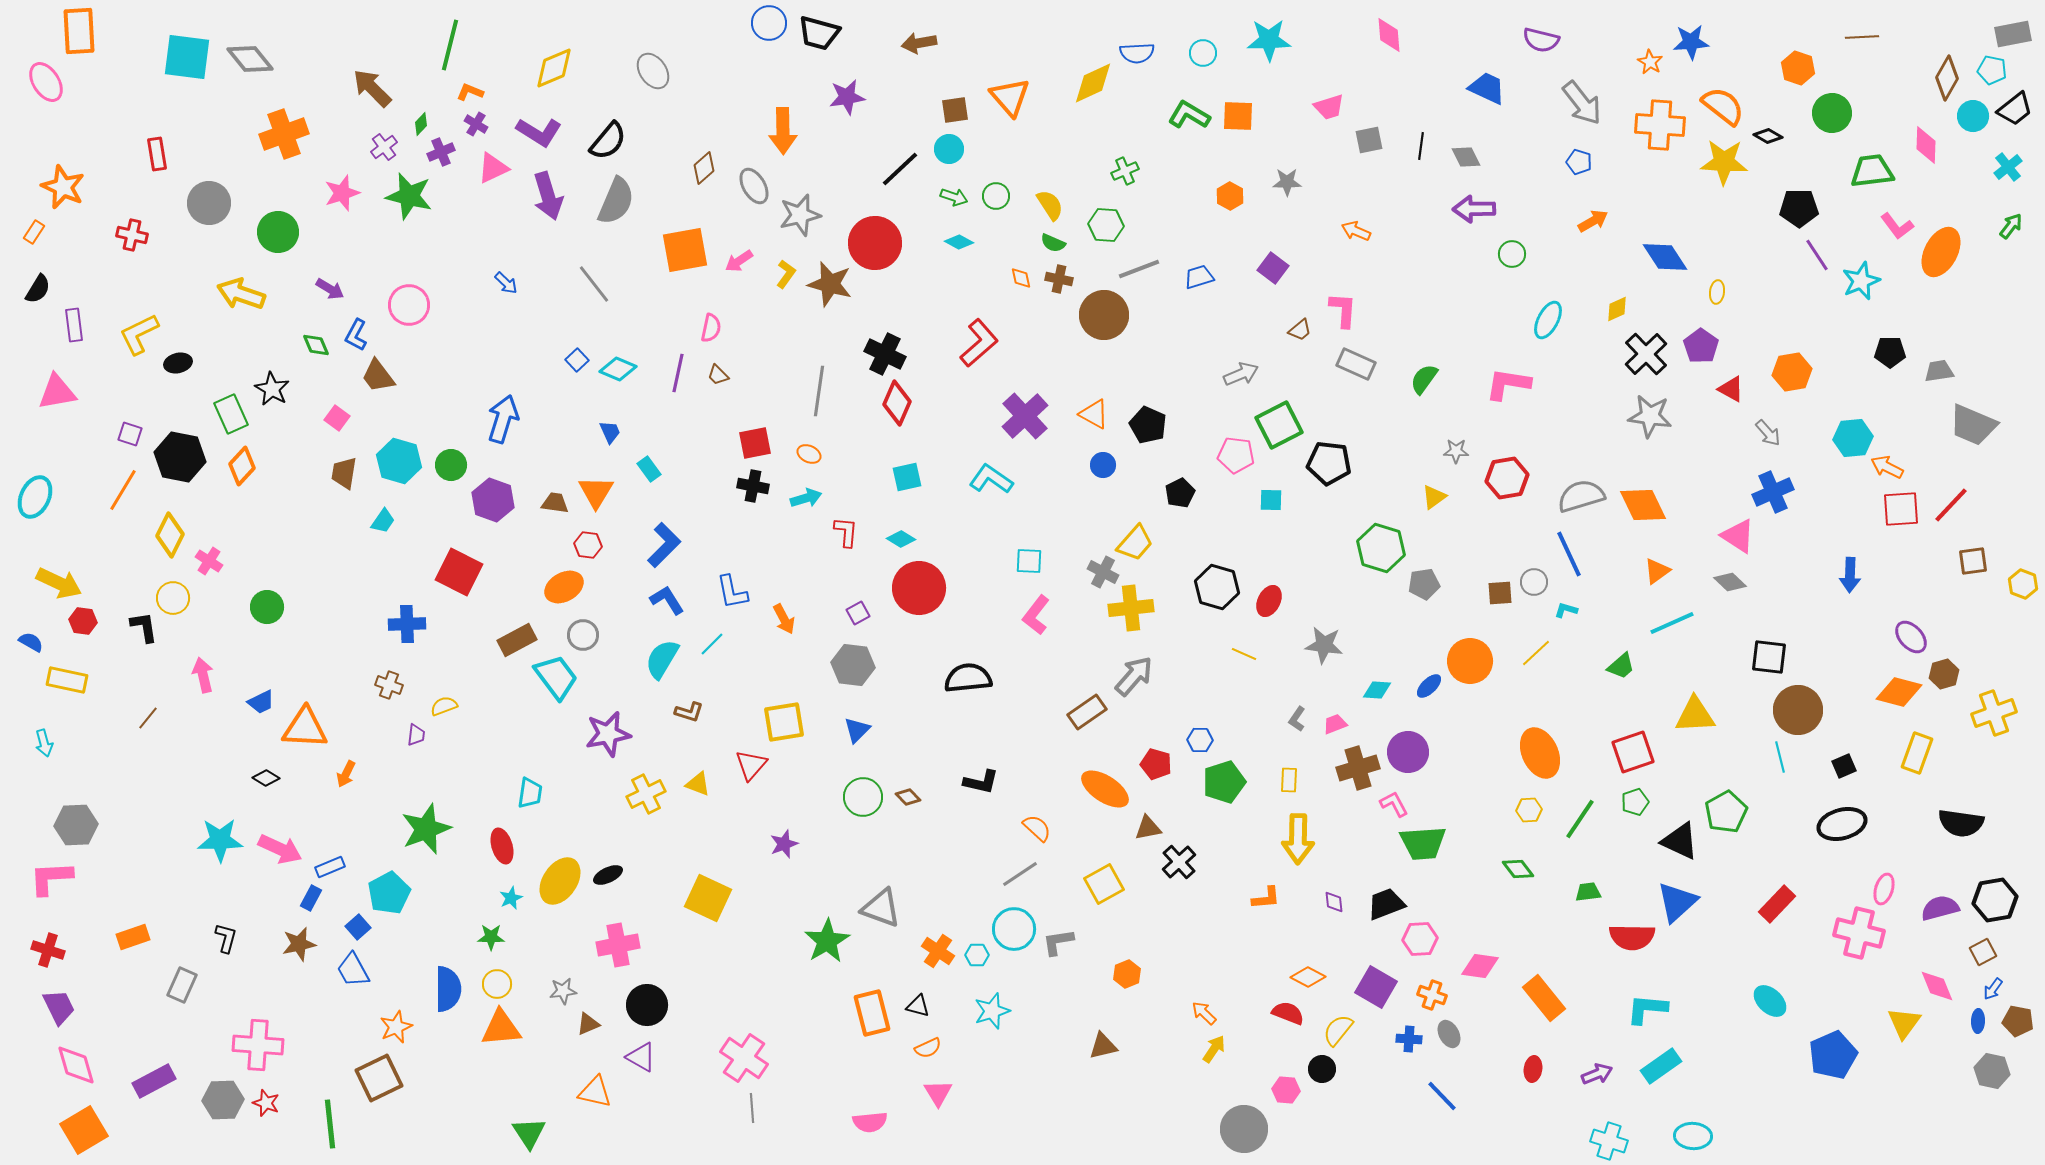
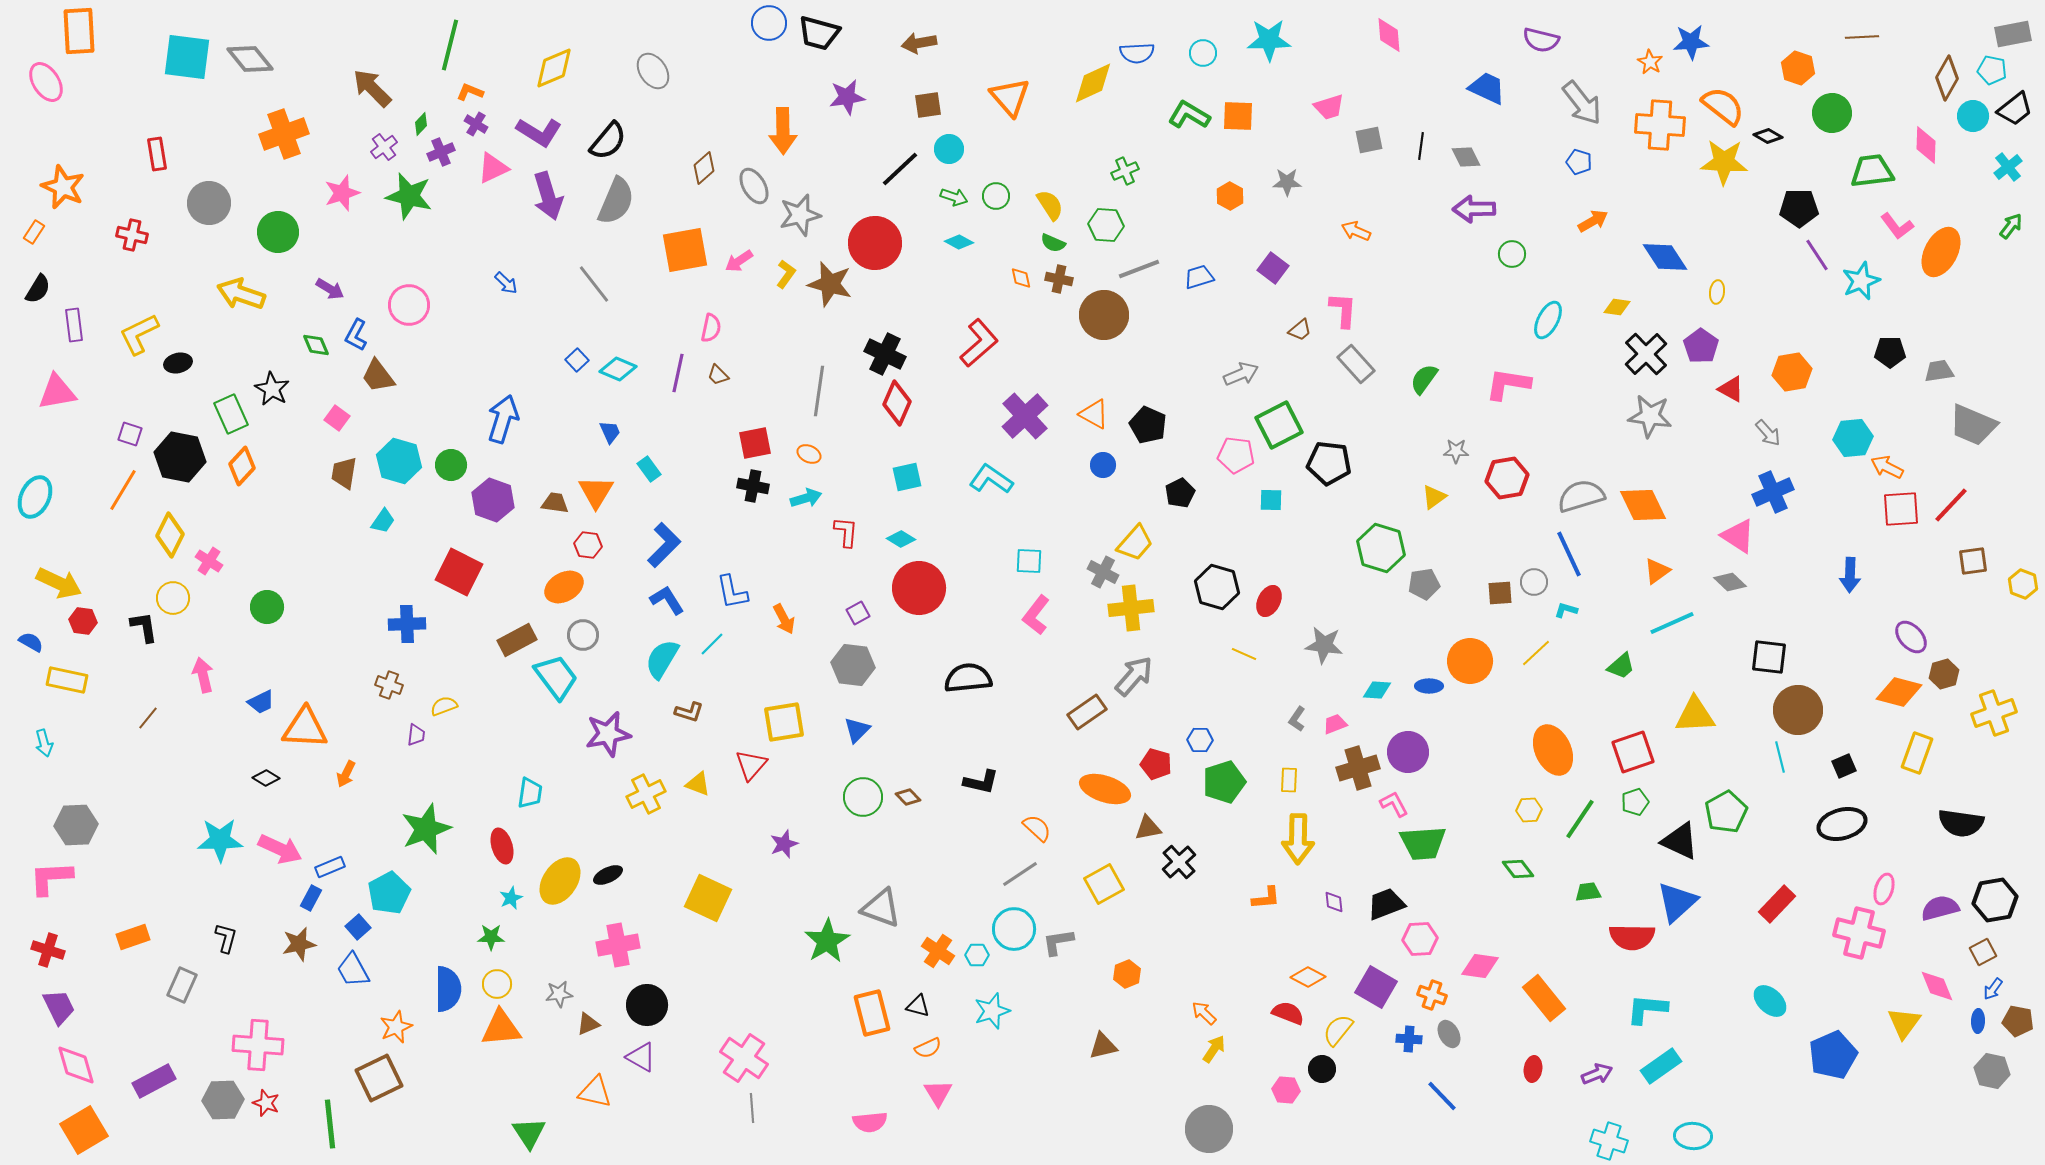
brown square at (955, 110): moved 27 px left, 5 px up
yellow diamond at (1617, 309): moved 2 px up; rotated 32 degrees clockwise
gray rectangle at (1356, 364): rotated 24 degrees clockwise
blue ellipse at (1429, 686): rotated 44 degrees clockwise
orange ellipse at (1540, 753): moved 13 px right, 3 px up
orange ellipse at (1105, 789): rotated 15 degrees counterclockwise
gray star at (563, 991): moved 4 px left, 3 px down
gray circle at (1244, 1129): moved 35 px left
